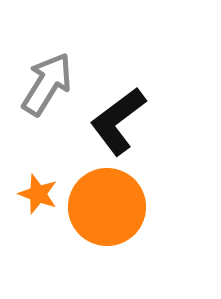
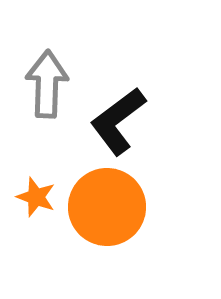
gray arrow: rotated 30 degrees counterclockwise
orange star: moved 2 px left, 3 px down
